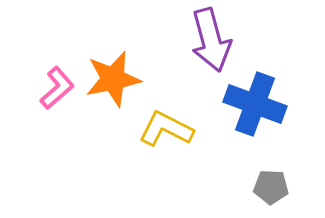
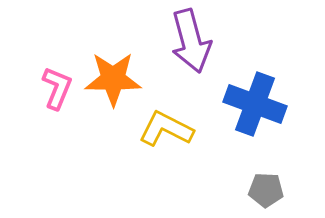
purple arrow: moved 20 px left, 1 px down
orange star: rotated 12 degrees clockwise
pink L-shape: rotated 27 degrees counterclockwise
gray pentagon: moved 5 px left, 3 px down
